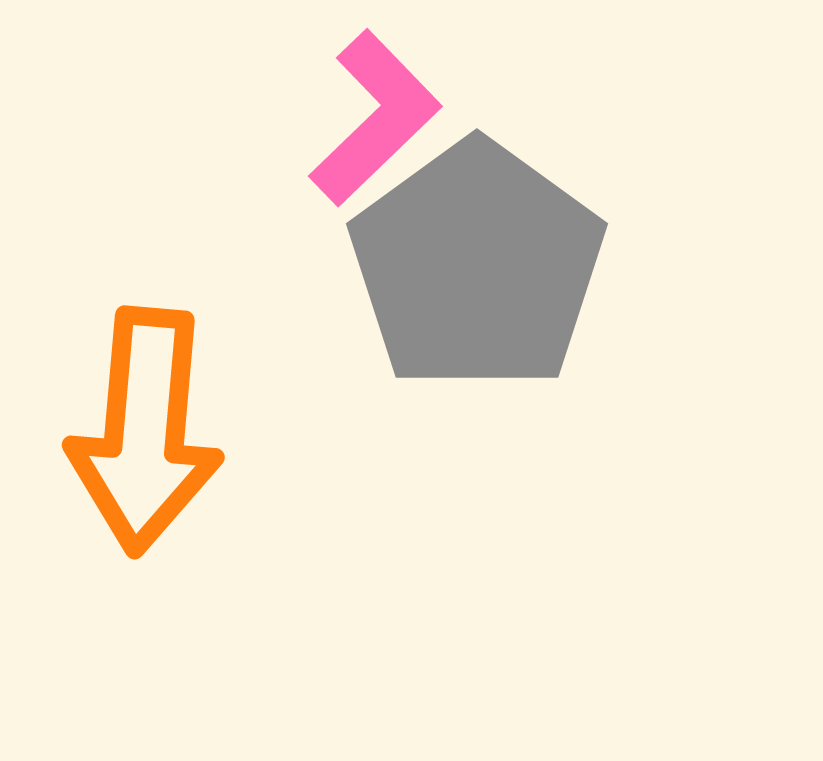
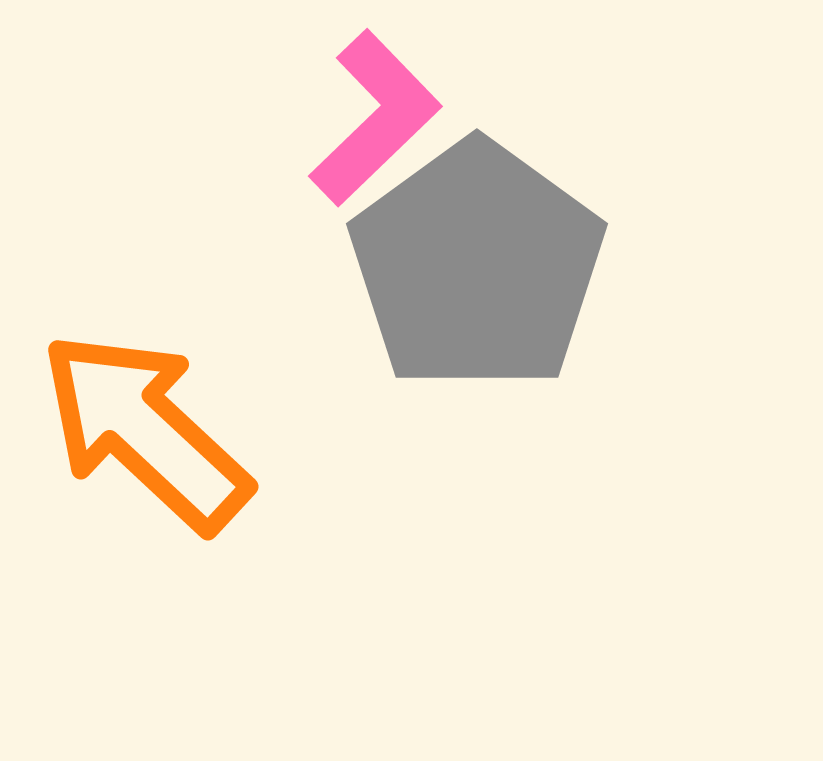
orange arrow: rotated 128 degrees clockwise
